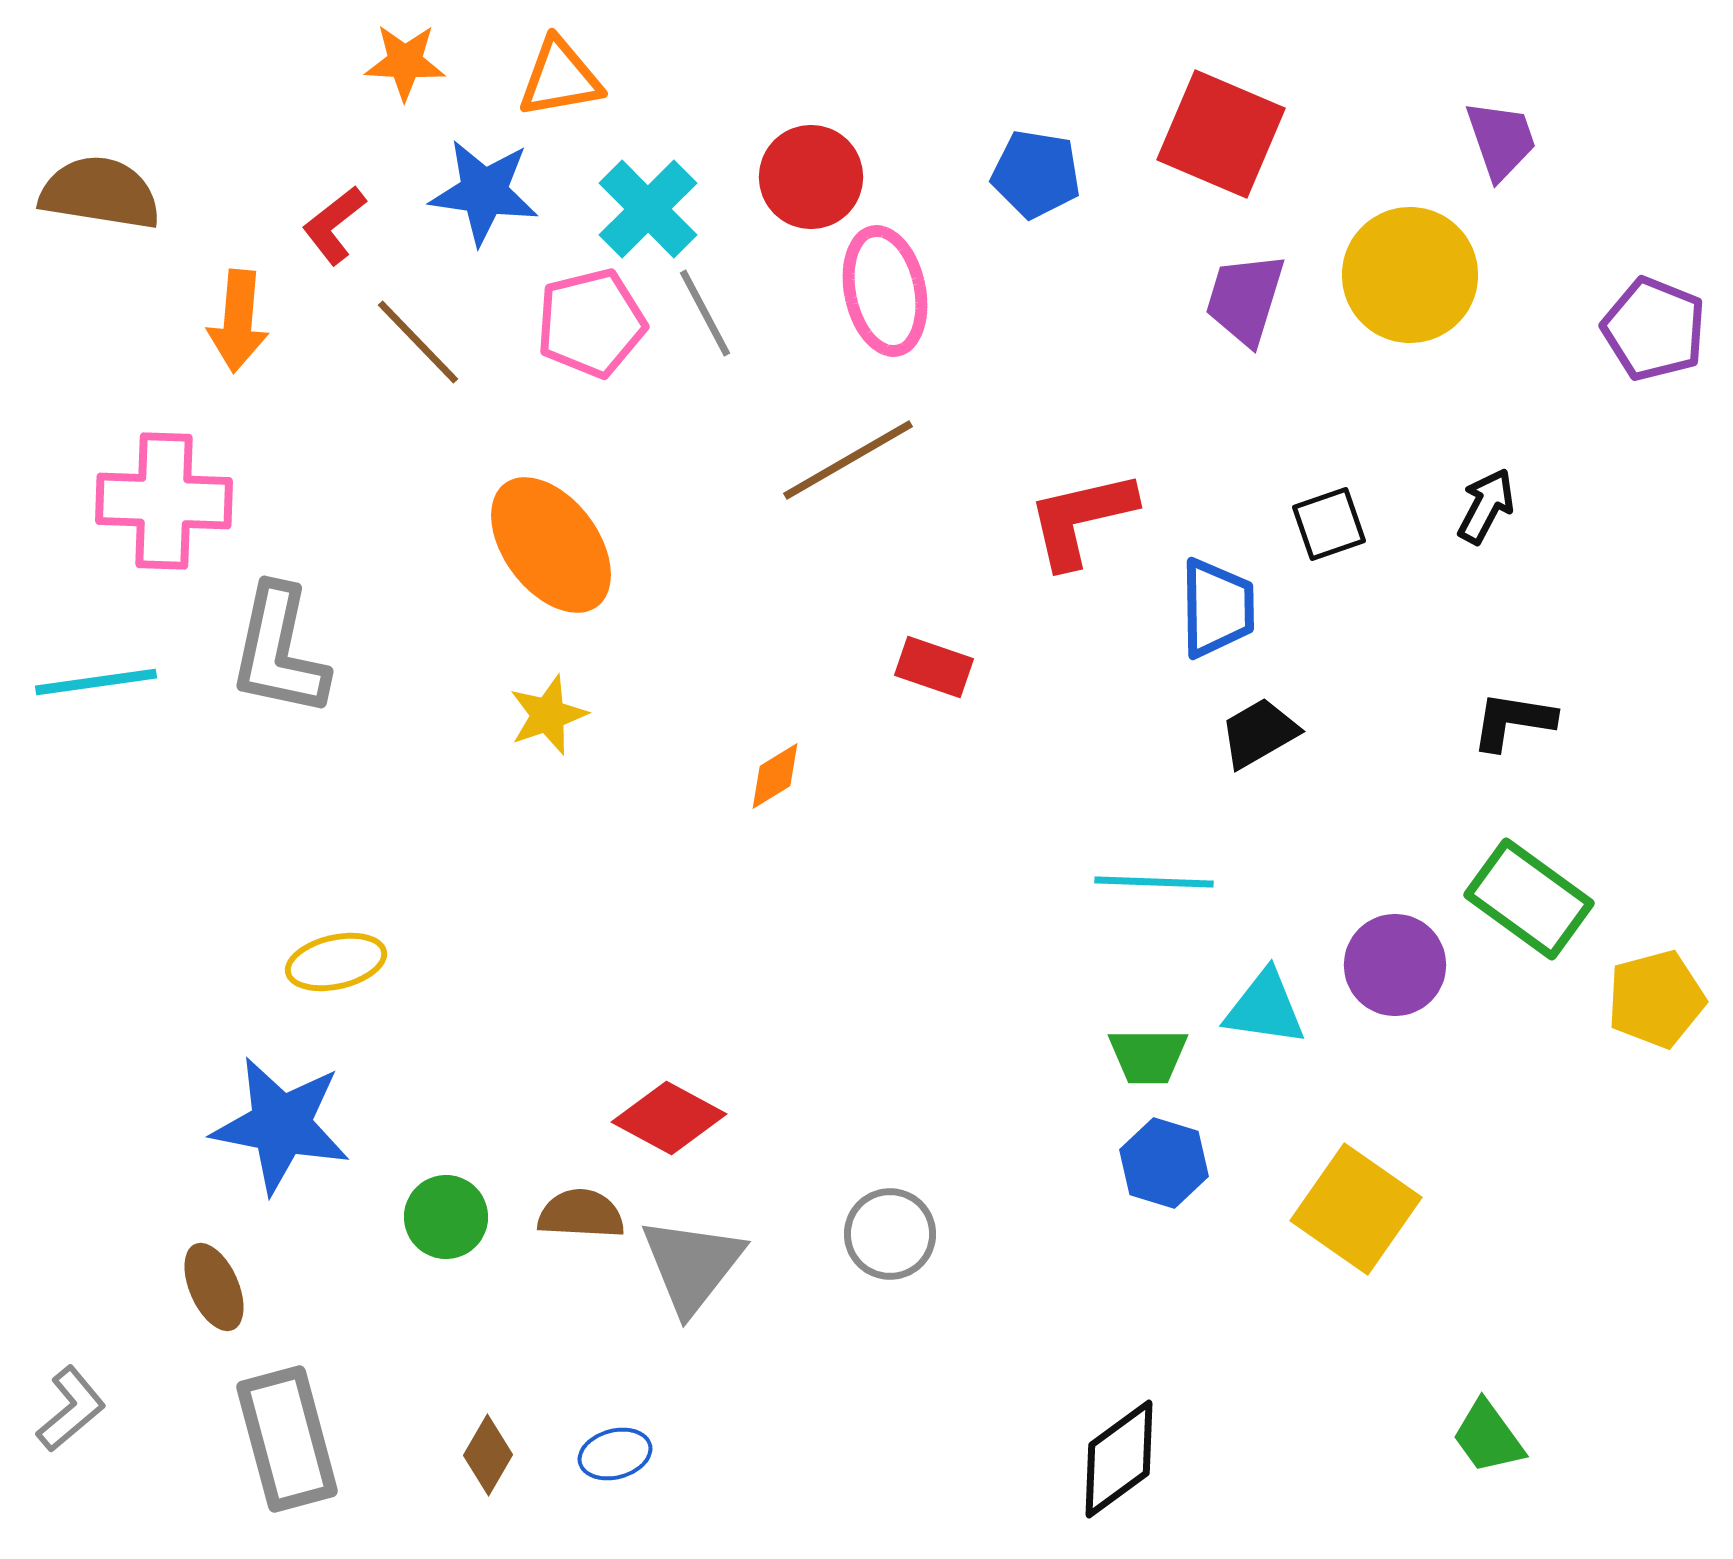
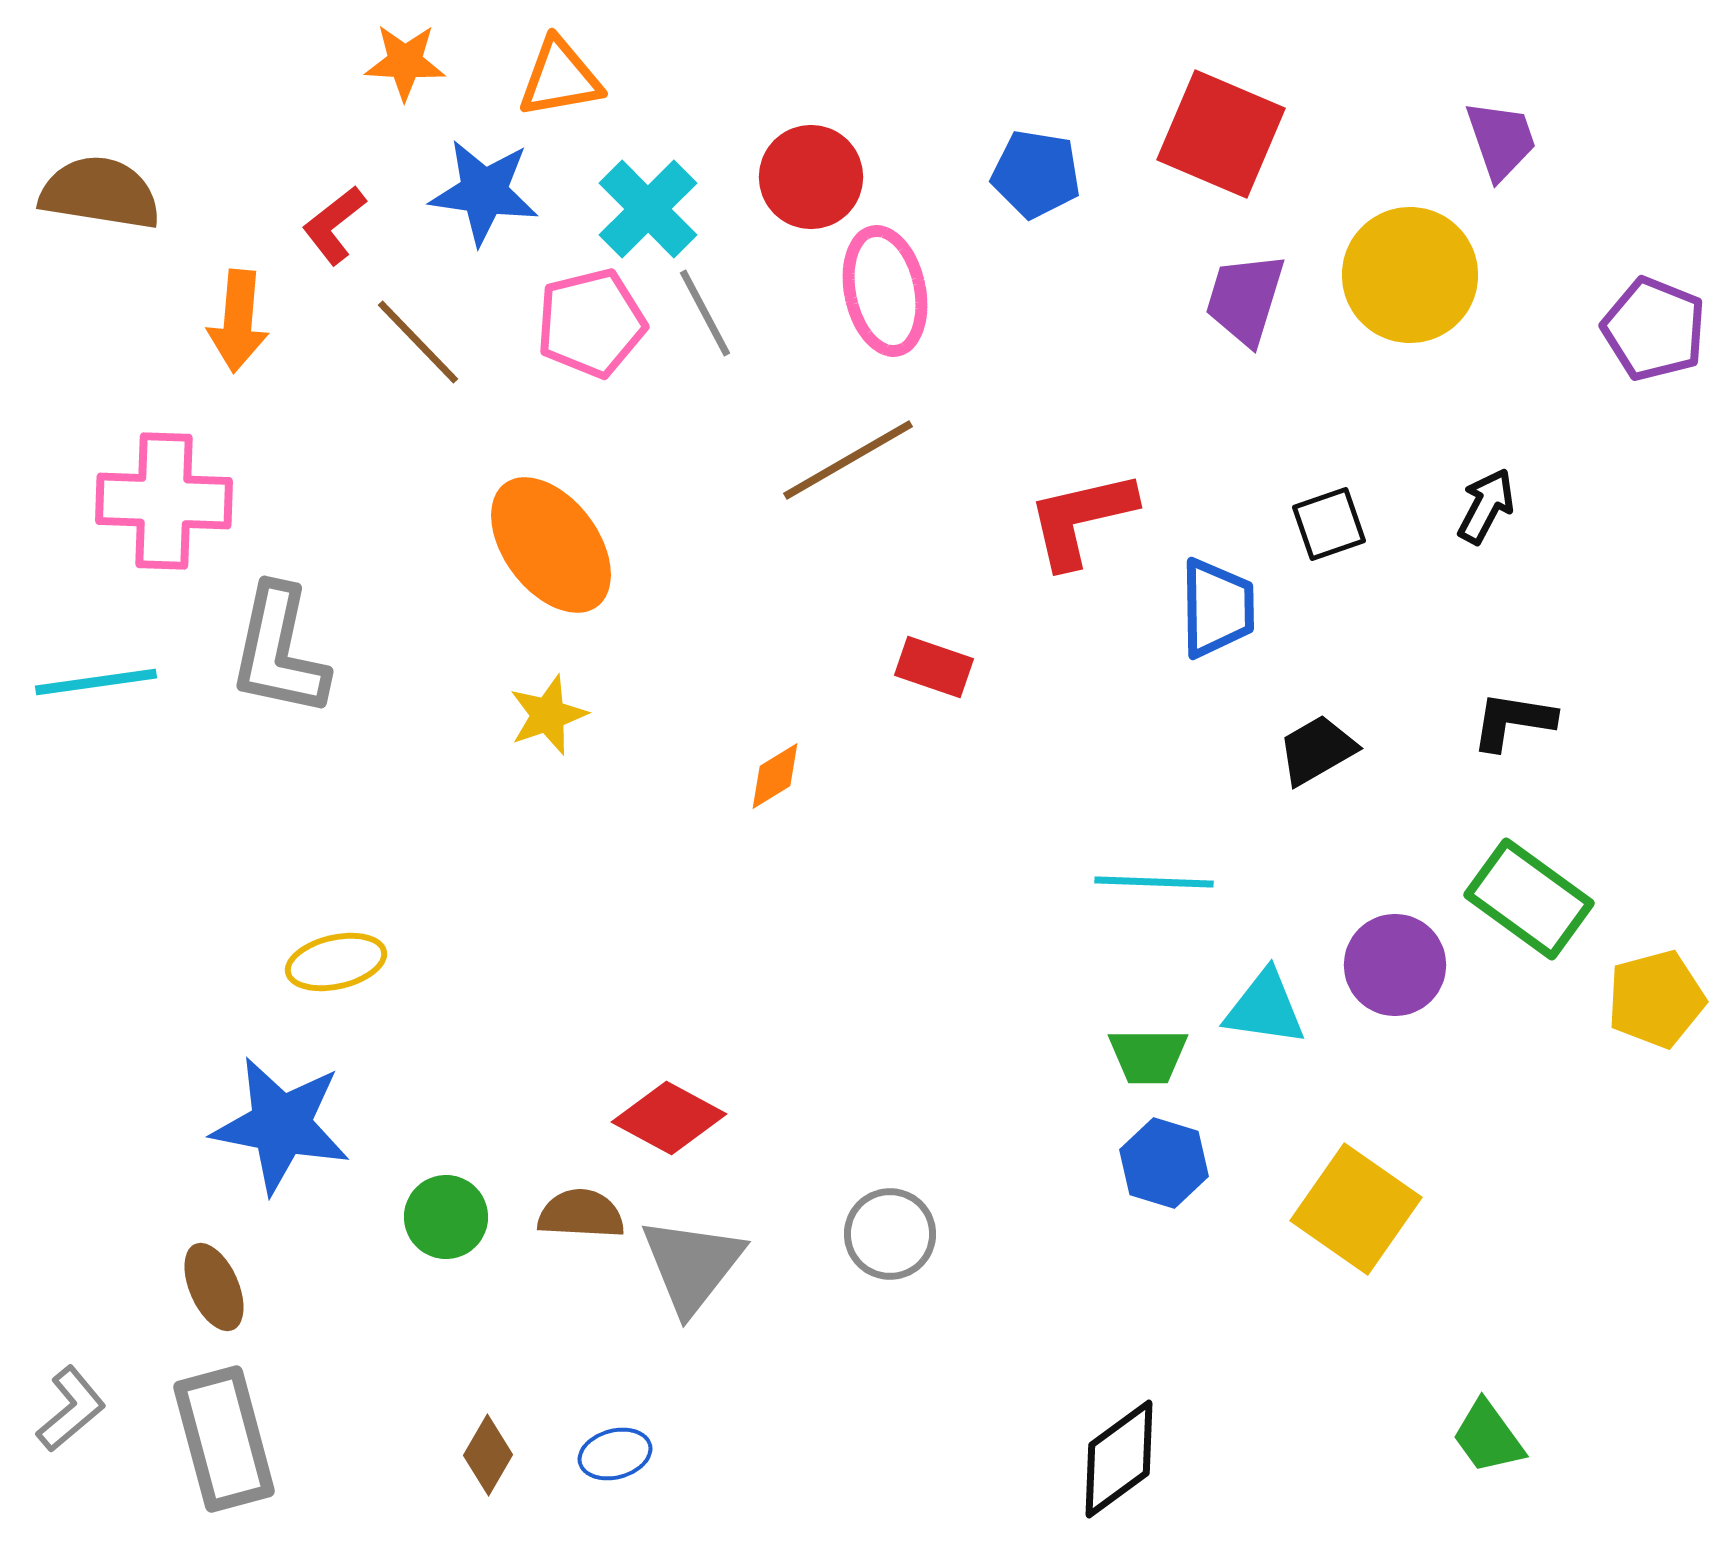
black trapezoid at (1259, 733): moved 58 px right, 17 px down
gray rectangle at (287, 1439): moved 63 px left
